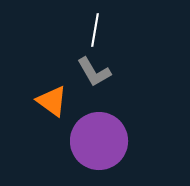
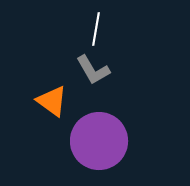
white line: moved 1 px right, 1 px up
gray L-shape: moved 1 px left, 2 px up
